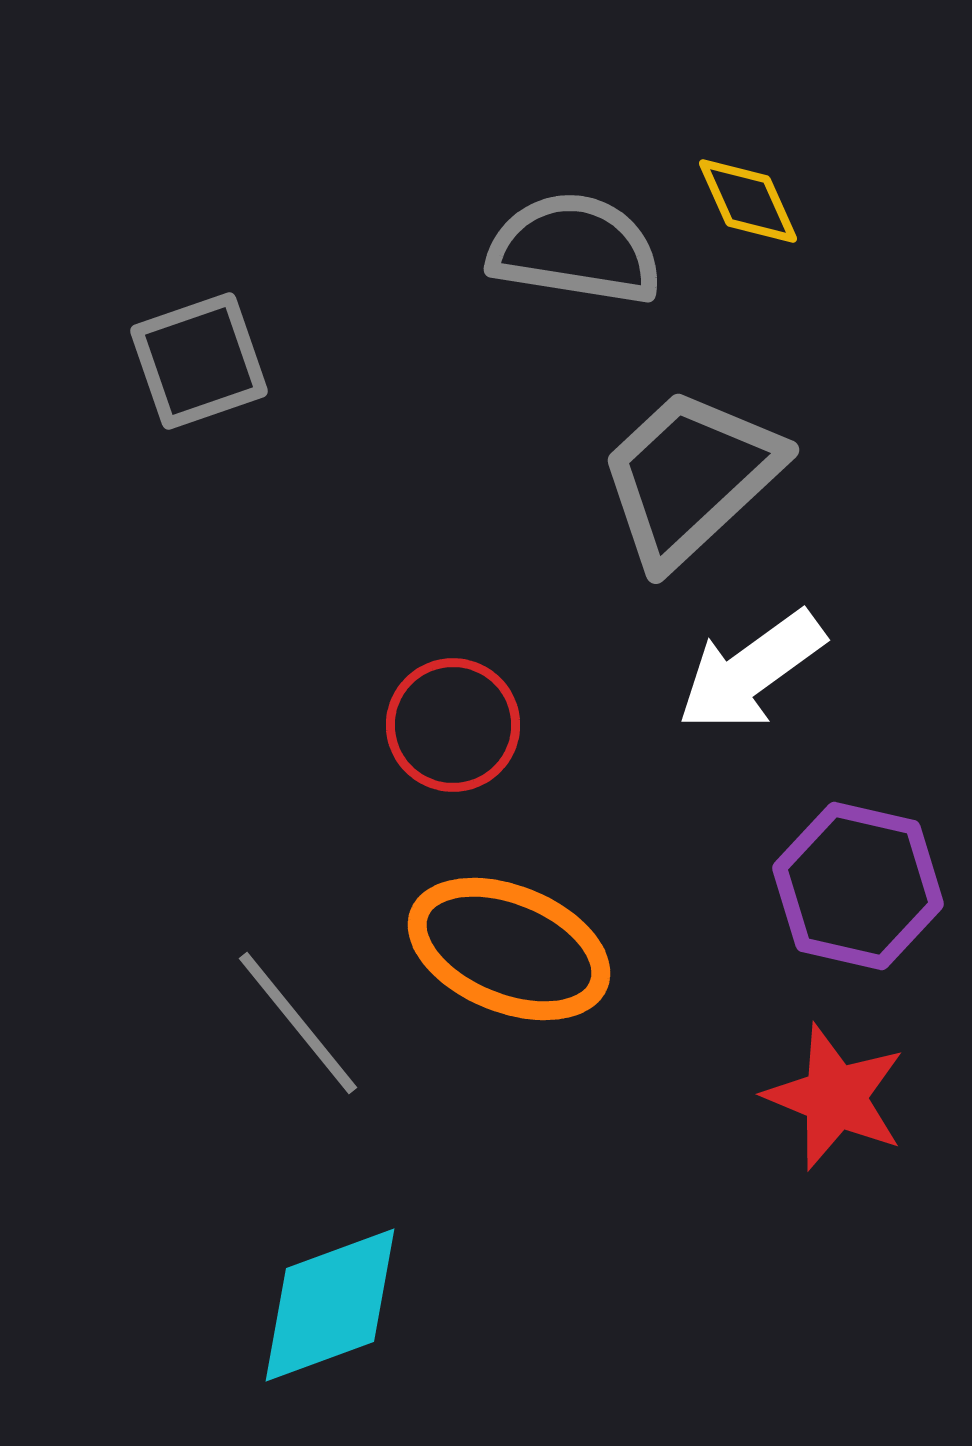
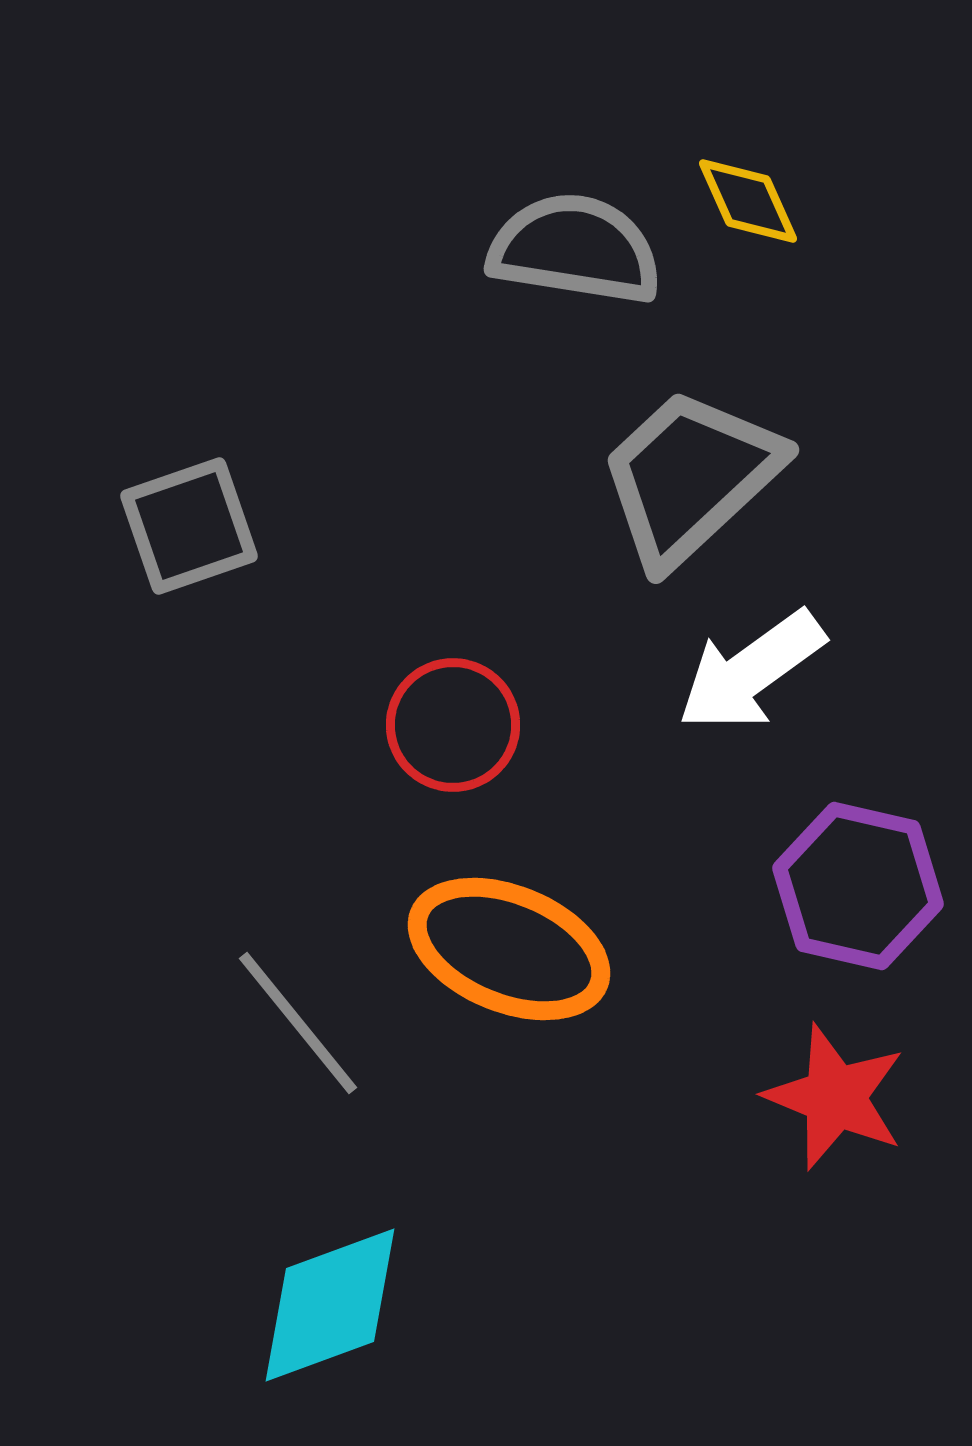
gray square: moved 10 px left, 165 px down
